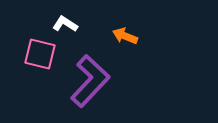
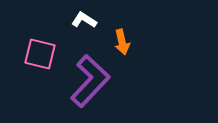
white L-shape: moved 19 px right, 4 px up
orange arrow: moved 3 px left, 6 px down; rotated 125 degrees counterclockwise
